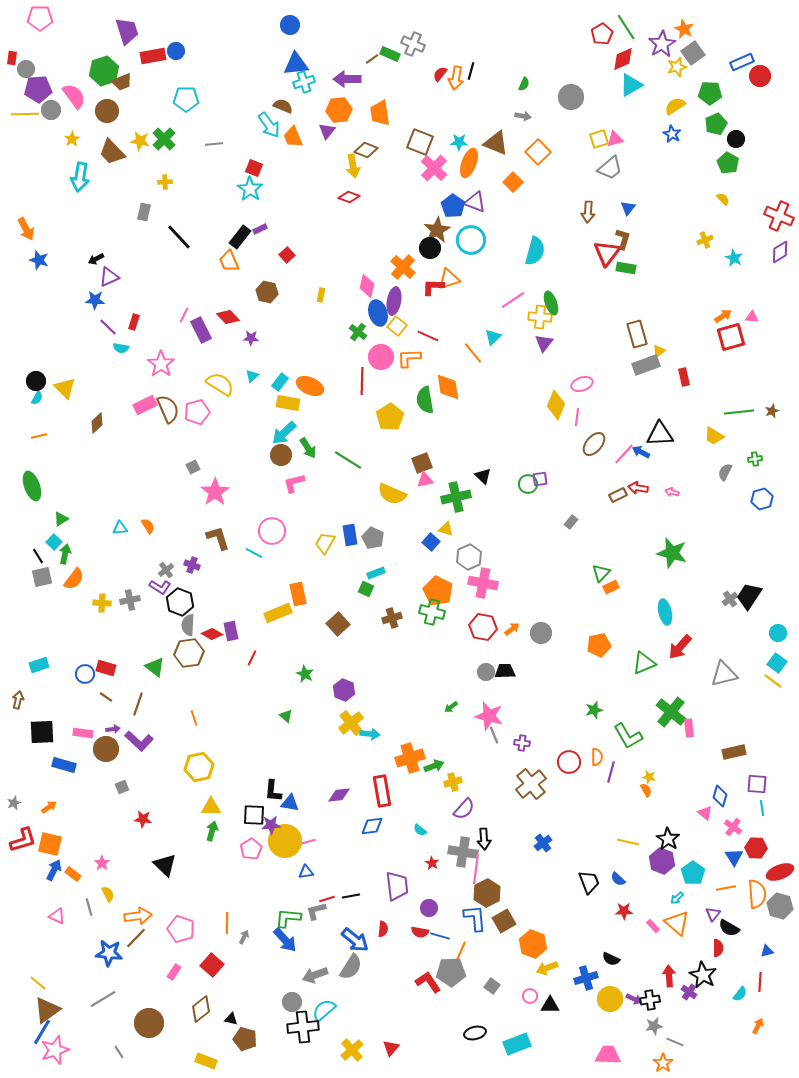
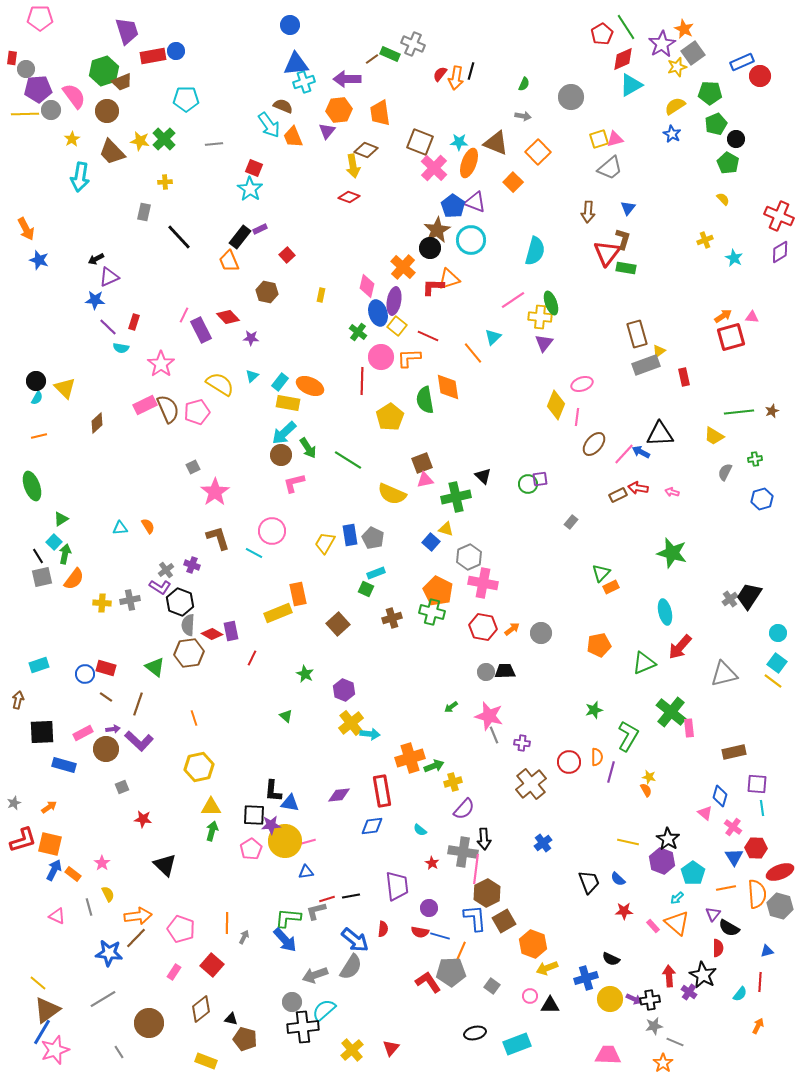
pink rectangle at (83, 733): rotated 36 degrees counterclockwise
green L-shape at (628, 736): rotated 120 degrees counterclockwise
